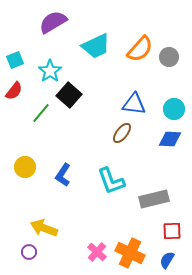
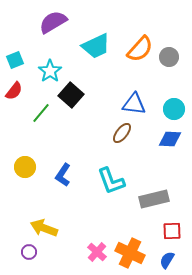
black square: moved 2 px right
